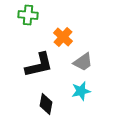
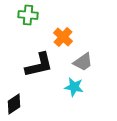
cyan star: moved 7 px left, 4 px up; rotated 24 degrees clockwise
black diamond: moved 32 px left; rotated 45 degrees clockwise
